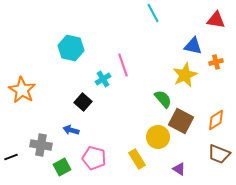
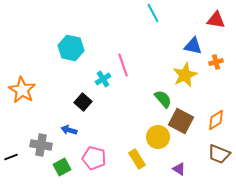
blue arrow: moved 2 px left
